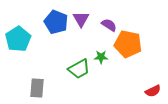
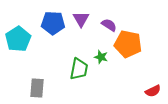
blue pentagon: moved 3 px left, 1 px down; rotated 20 degrees counterclockwise
green star: rotated 16 degrees clockwise
green trapezoid: rotated 50 degrees counterclockwise
